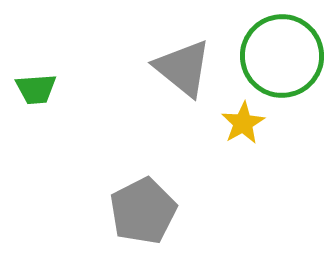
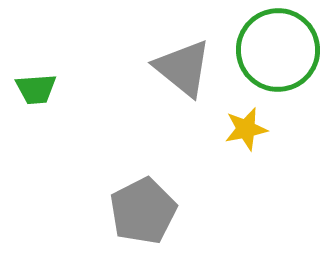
green circle: moved 4 px left, 6 px up
yellow star: moved 3 px right, 6 px down; rotated 18 degrees clockwise
